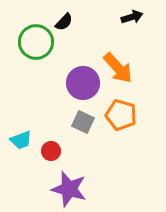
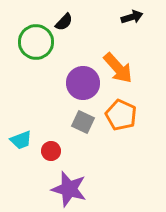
orange pentagon: rotated 8 degrees clockwise
